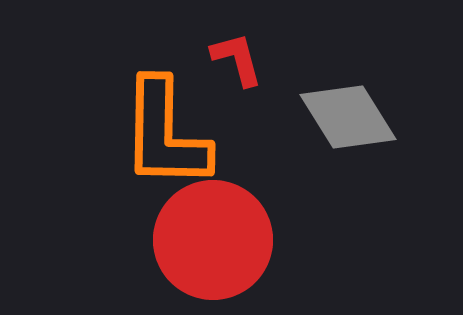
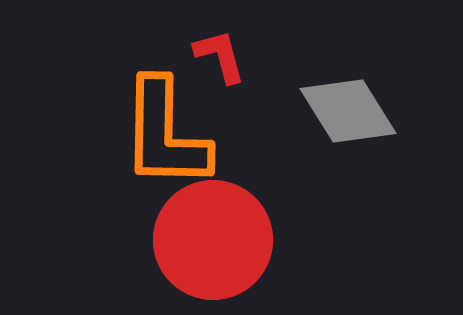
red L-shape: moved 17 px left, 3 px up
gray diamond: moved 6 px up
